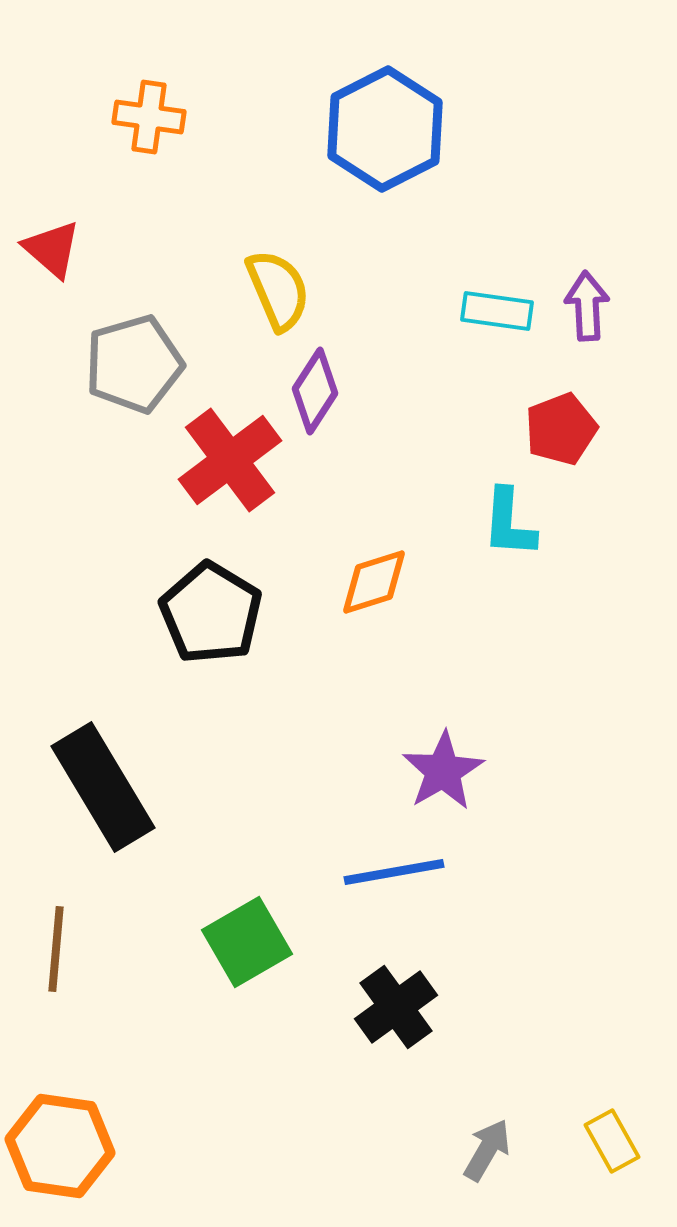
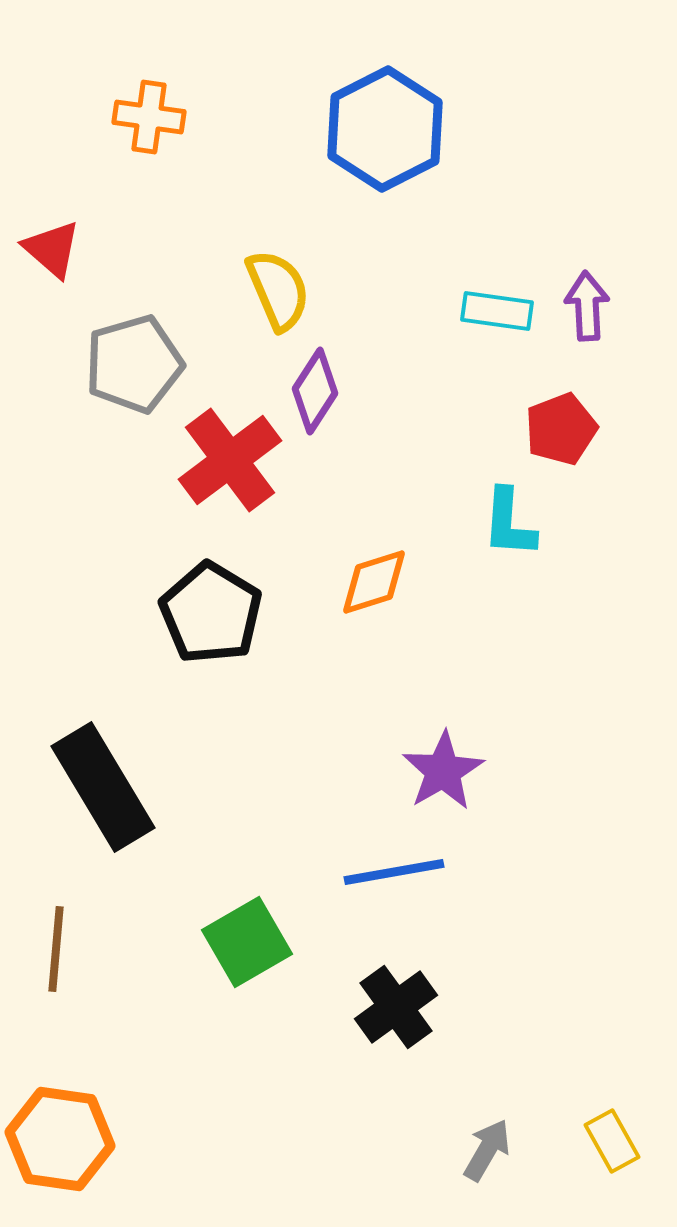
orange hexagon: moved 7 px up
